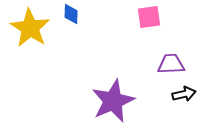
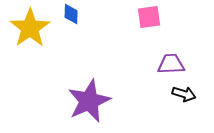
yellow star: rotated 6 degrees clockwise
black arrow: rotated 30 degrees clockwise
purple star: moved 24 px left
